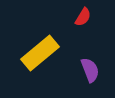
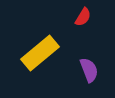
purple semicircle: moved 1 px left
